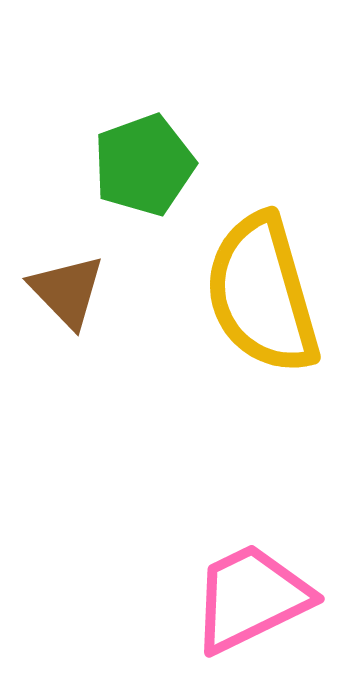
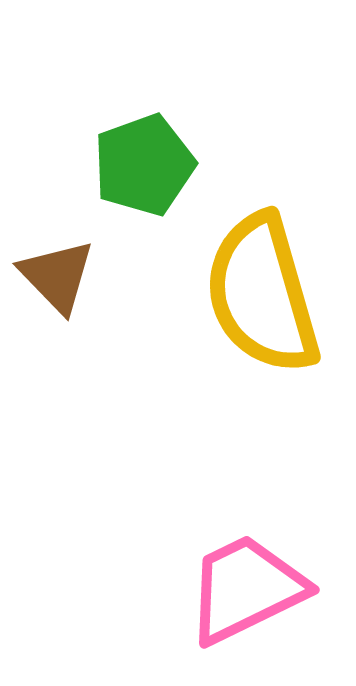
brown triangle: moved 10 px left, 15 px up
pink trapezoid: moved 5 px left, 9 px up
